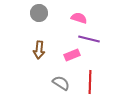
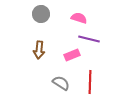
gray circle: moved 2 px right, 1 px down
